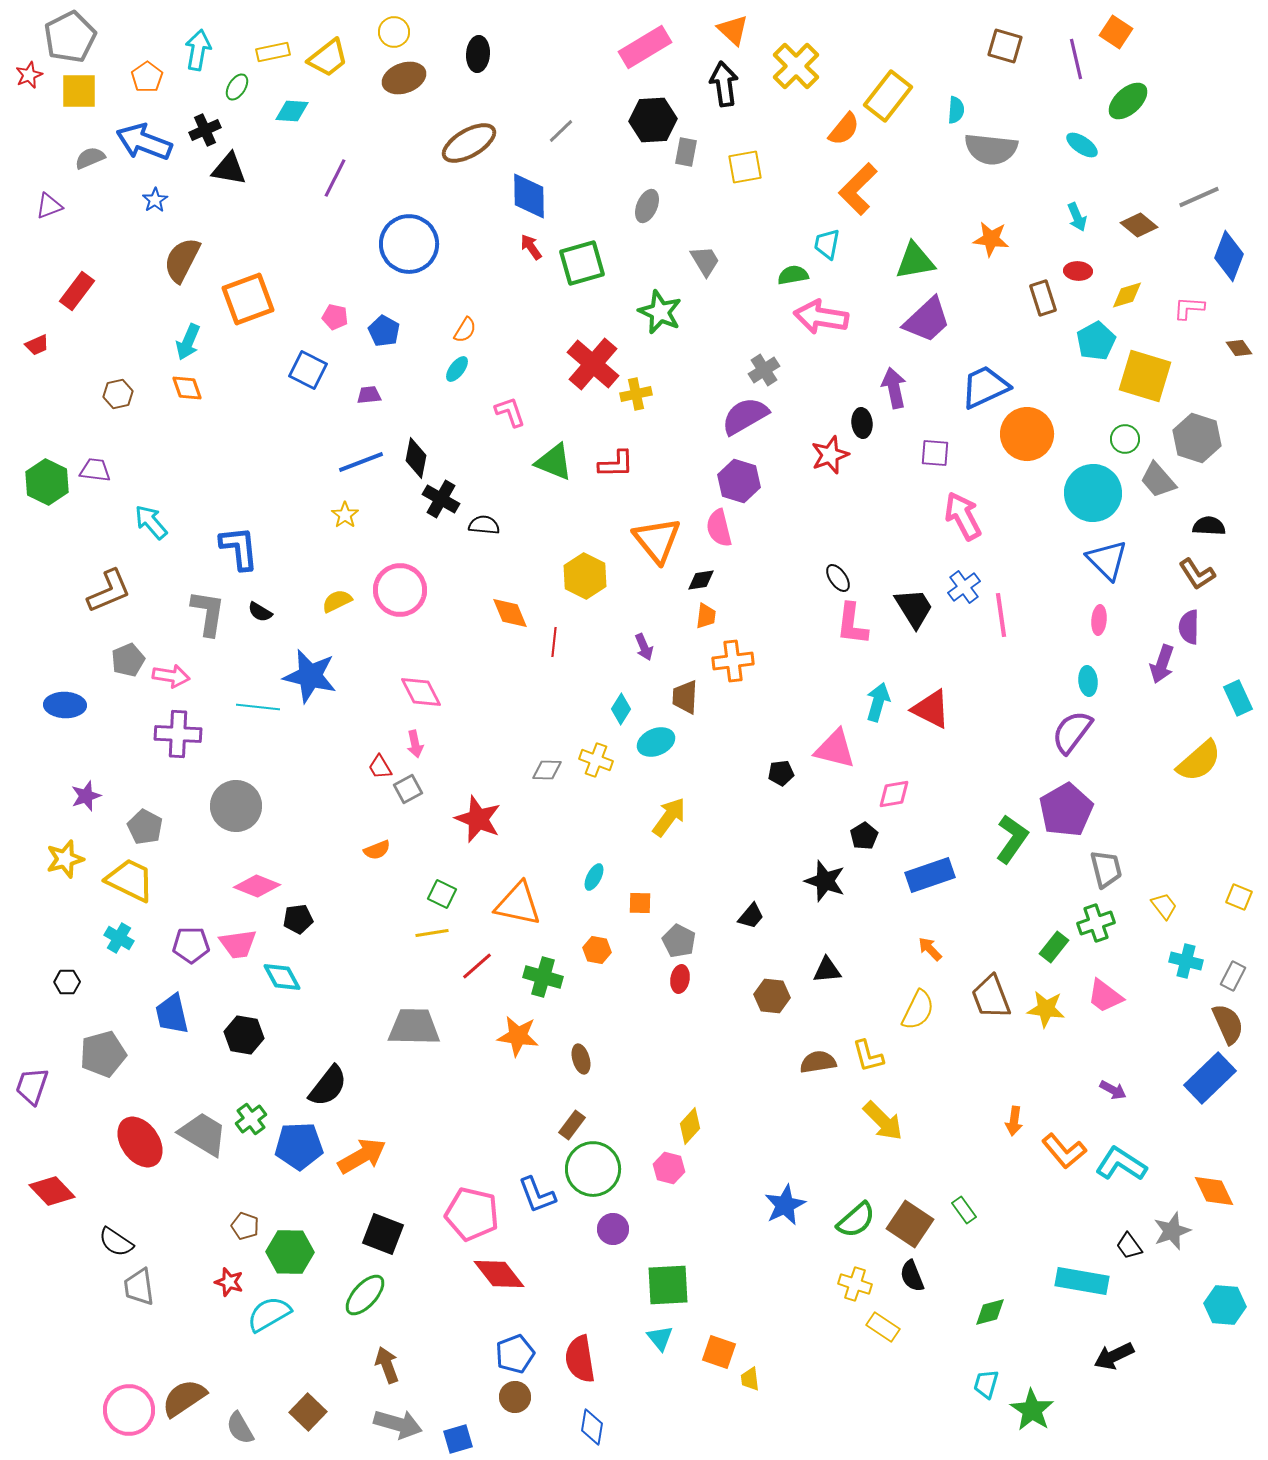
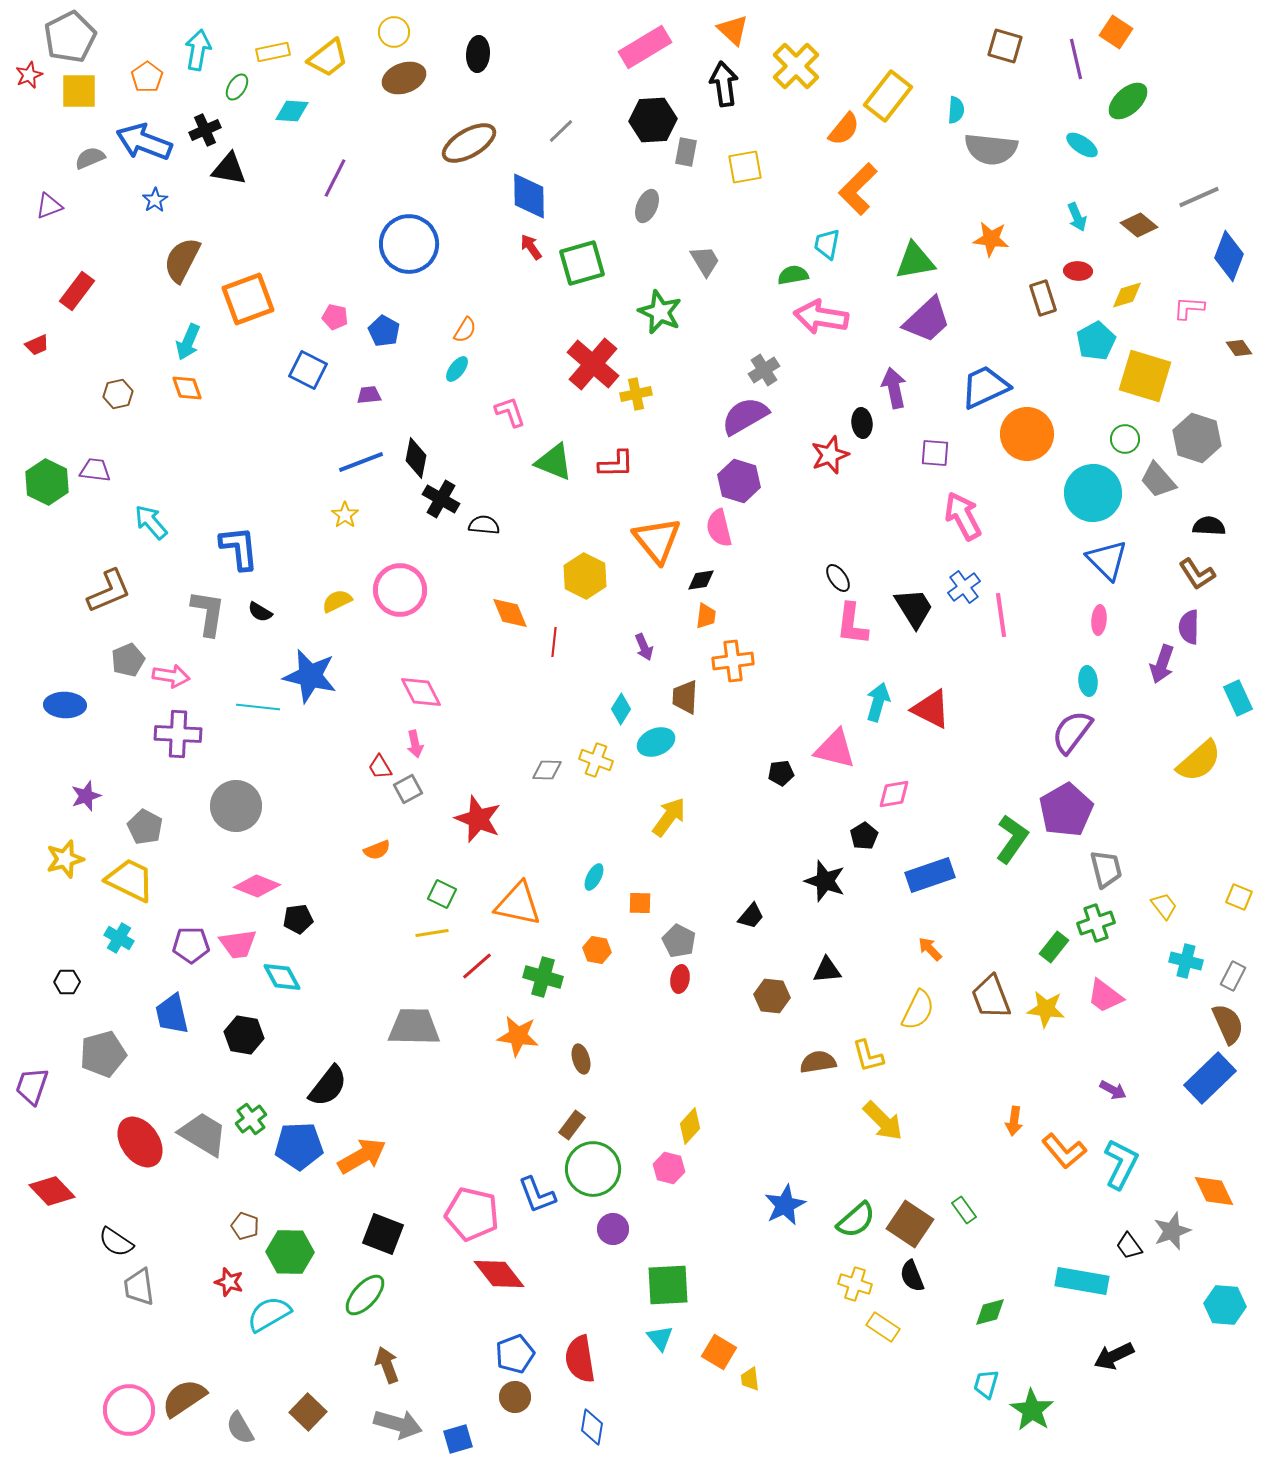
cyan L-shape at (1121, 1164): rotated 84 degrees clockwise
orange square at (719, 1352): rotated 12 degrees clockwise
